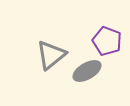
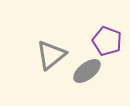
gray ellipse: rotated 8 degrees counterclockwise
